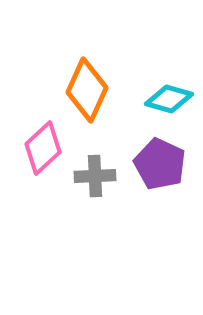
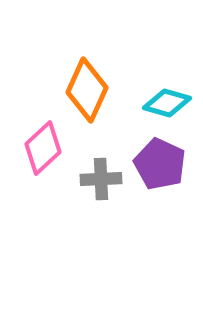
cyan diamond: moved 2 px left, 4 px down
gray cross: moved 6 px right, 3 px down
